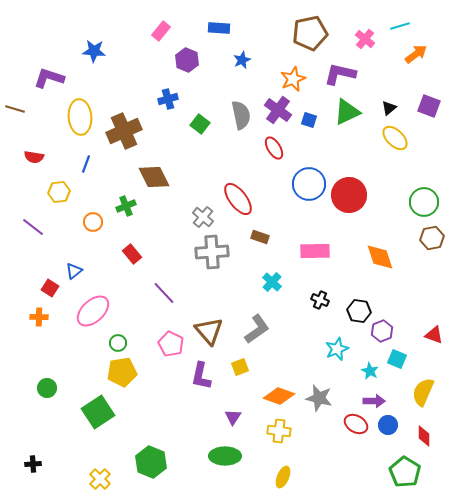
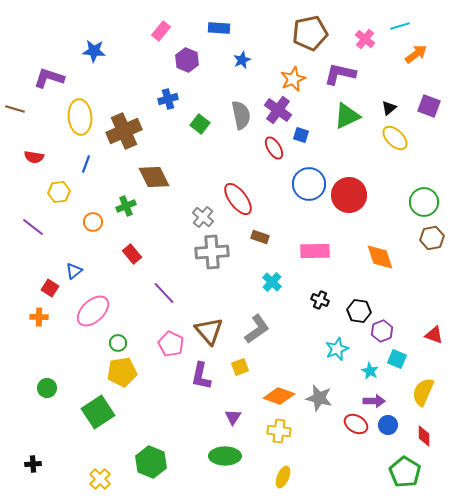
green triangle at (347, 112): moved 4 px down
blue square at (309, 120): moved 8 px left, 15 px down
